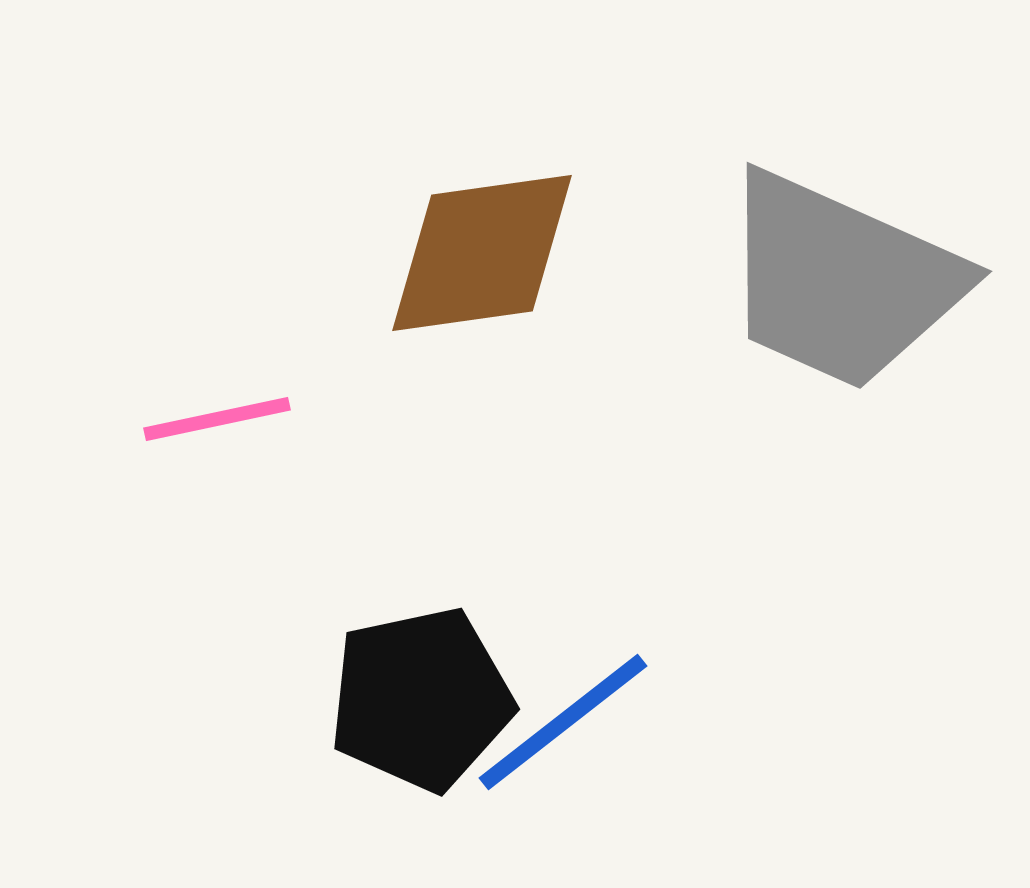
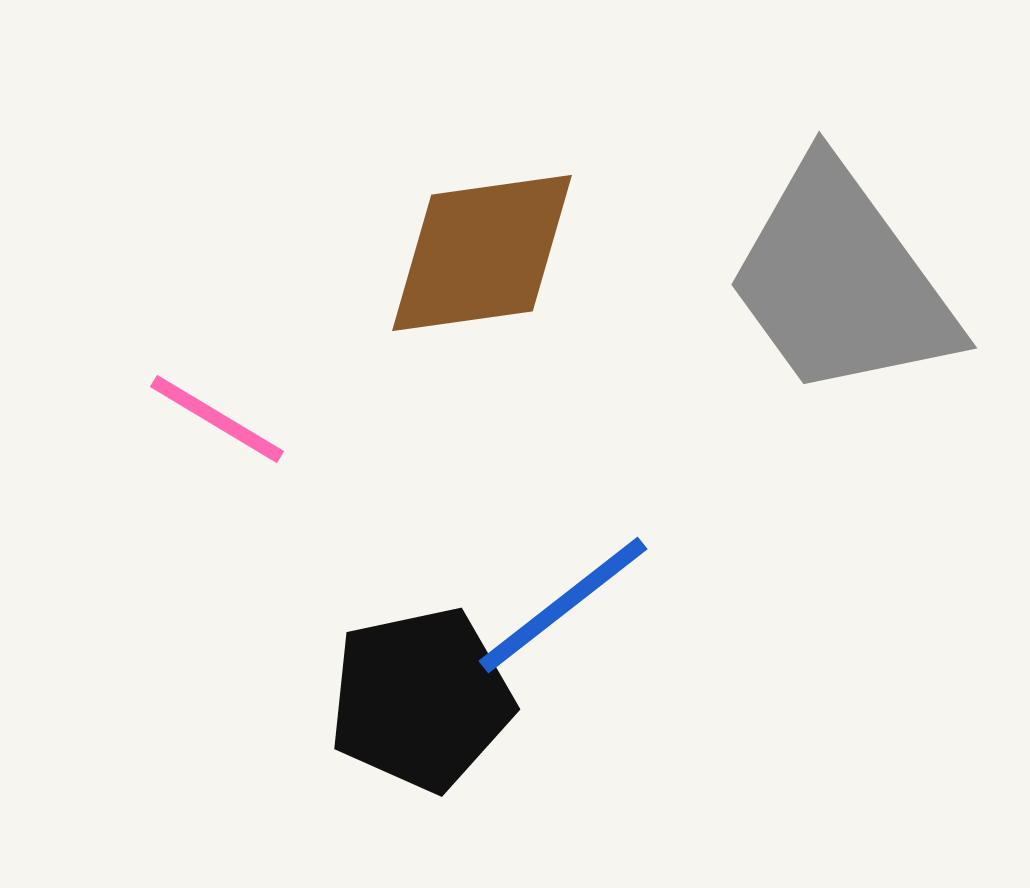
gray trapezoid: rotated 30 degrees clockwise
pink line: rotated 43 degrees clockwise
blue line: moved 117 px up
